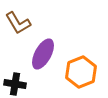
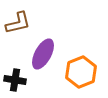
brown L-shape: rotated 72 degrees counterclockwise
black cross: moved 4 px up
